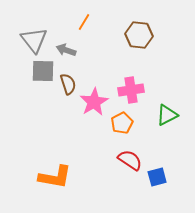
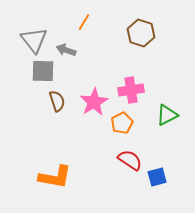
brown hexagon: moved 2 px right, 2 px up; rotated 12 degrees clockwise
brown semicircle: moved 11 px left, 17 px down
